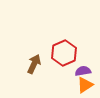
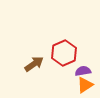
brown arrow: rotated 30 degrees clockwise
